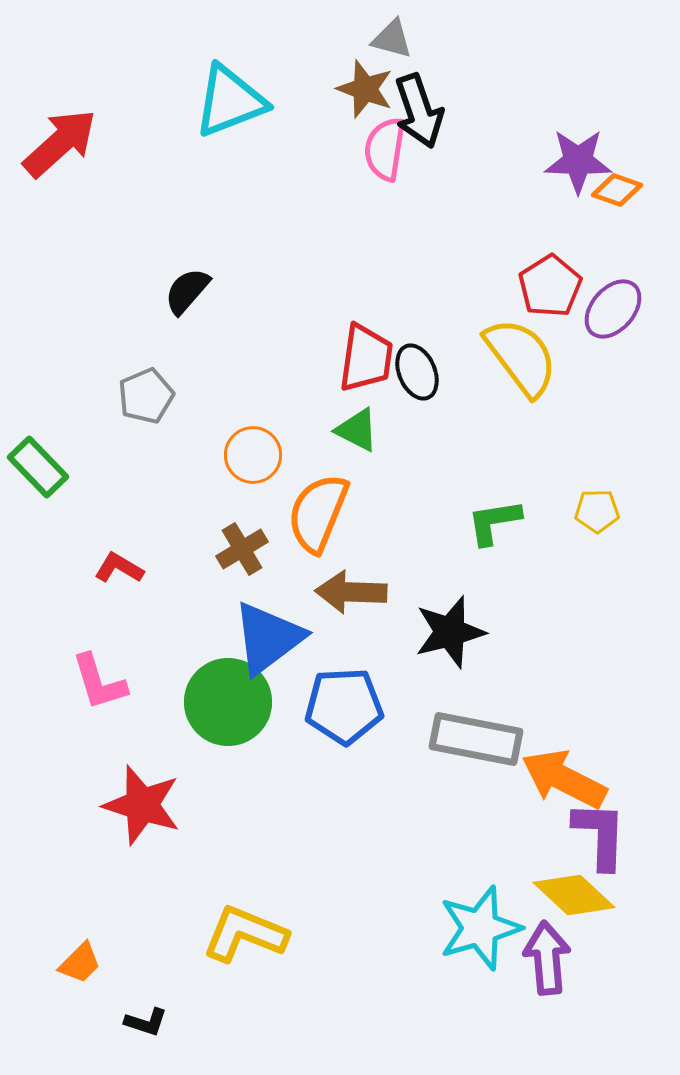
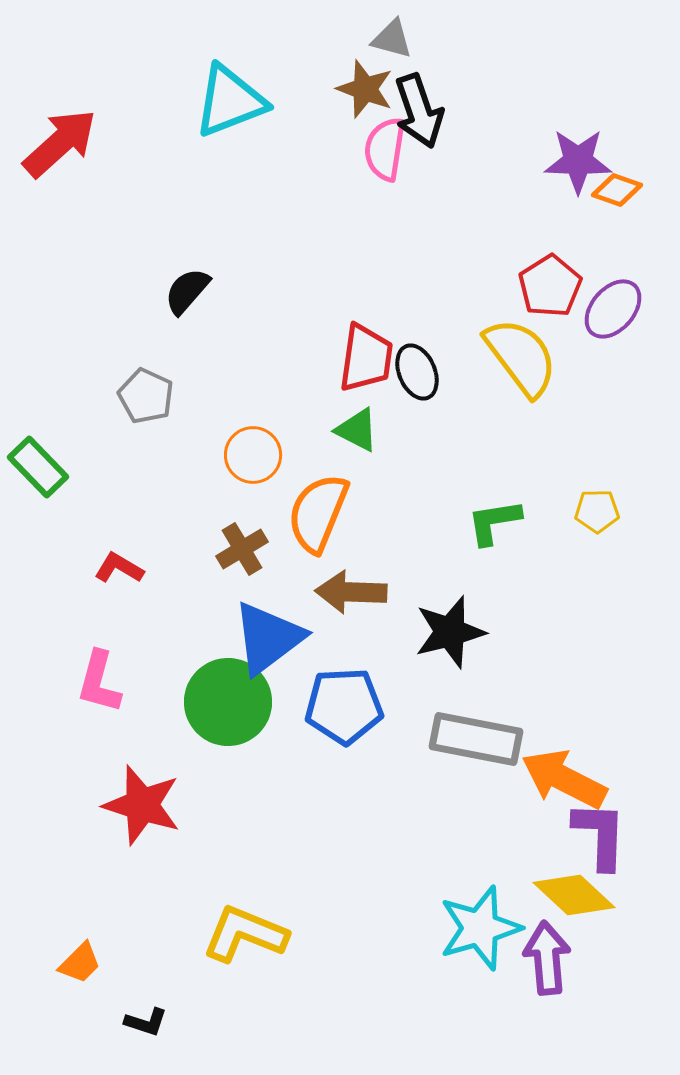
gray pentagon: rotated 24 degrees counterclockwise
pink L-shape: rotated 32 degrees clockwise
